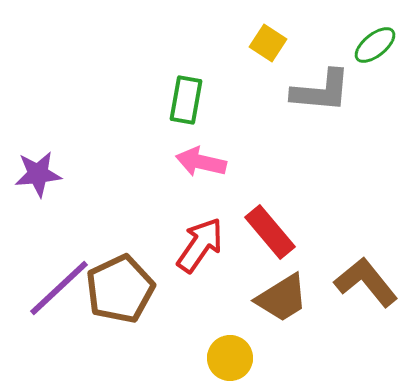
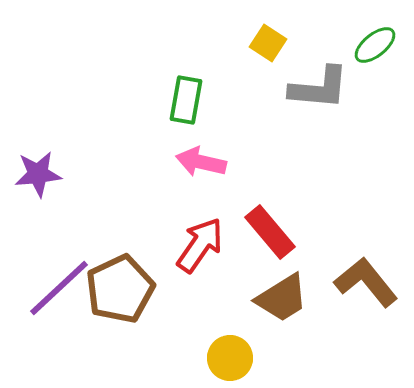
gray L-shape: moved 2 px left, 3 px up
